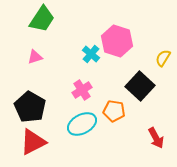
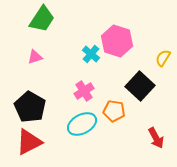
pink cross: moved 2 px right, 1 px down
red triangle: moved 4 px left
